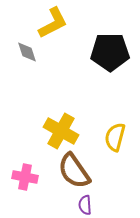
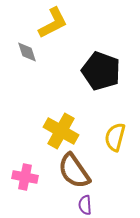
black pentagon: moved 9 px left, 19 px down; rotated 21 degrees clockwise
